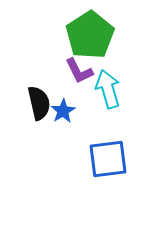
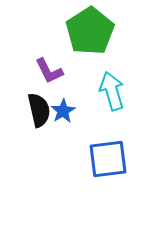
green pentagon: moved 4 px up
purple L-shape: moved 30 px left
cyan arrow: moved 4 px right, 2 px down
black semicircle: moved 7 px down
